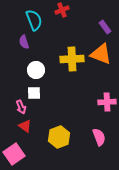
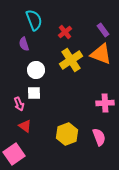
red cross: moved 3 px right, 22 px down; rotated 16 degrees counterclockwise
purple rectangle: moved 2 px left, 3 px down
purple semicircle: moved 2 px down
yellow cross: moved 1 px left, 1 px down; rotated 30 degrees counterclockwise
pink cross: moved 2 px left, 1 px down
pink arrow: moved 2 px left, 3 px up
yellow hexagon: moved 8 px right, 3 px up
